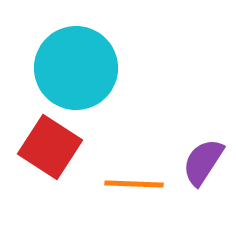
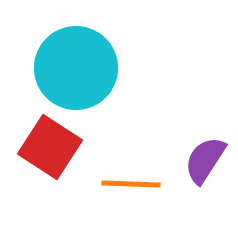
purple semicircle: moved 2 px right, 2 px up
orange line: moved 3 px left
